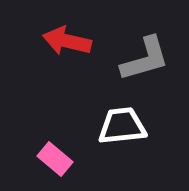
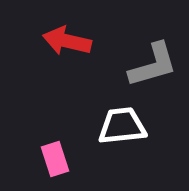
gray L-shape: moved 8 px right, 6 px down
pink rectangle: rotated 32 degrees clockwise
